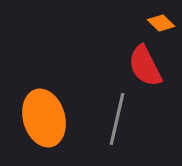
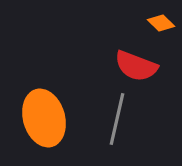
red semicircle: moved 9 px left; rotated 42 degrees counterclockwise
